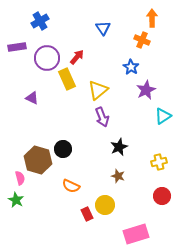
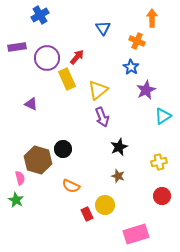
blue cross: moved 6 px up
orange cross: moved 5 px left, 1 px down
purple triangle: moved 1 px left, 6 px down
